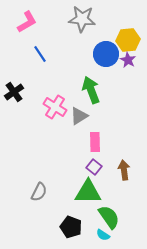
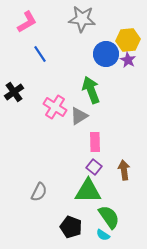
green triangle: moved 1 px up
